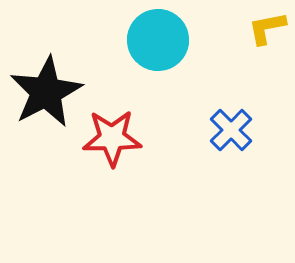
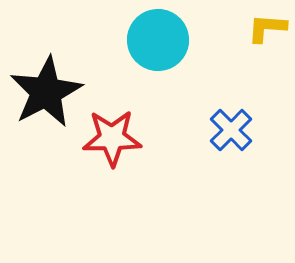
yellow L-shape: rotated 15 degrees clockwise
